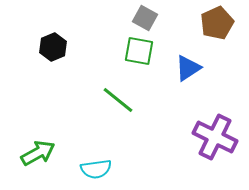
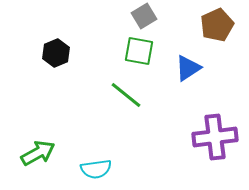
gray square: moved 1 px left, 2 px up; rotated 30 degrees clockwise
brown pentagon: moved 2 px down
black hexagon: moved 3 px right, 6 px down
green line: moved 8 px right, 5 px up
purple cross: rotated 33 degrees counterclockwise
